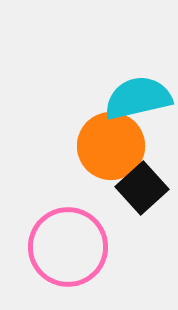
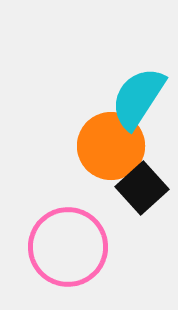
cyan semicircle: rotated 44 degrees counterclockwise
